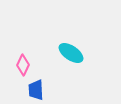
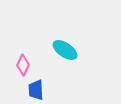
cyan ellipse: moved 6 px left, 3 px up
